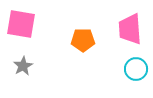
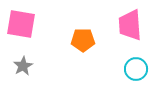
pink trapezoid: moved 4 px up
